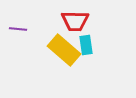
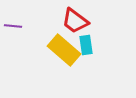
red trapezoid: rotated 36 degrees clockwise
purple line: moved 5 px left, 3 px up
